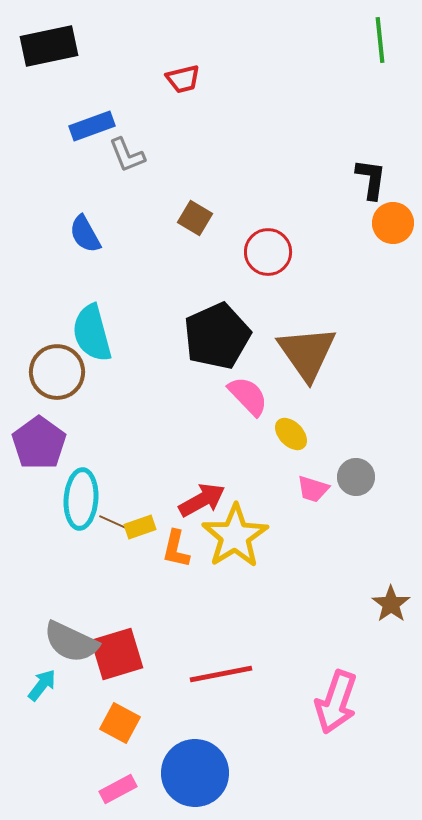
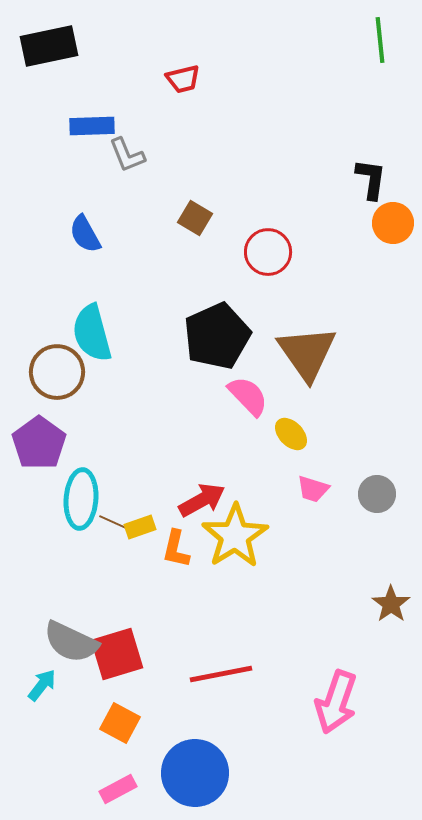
blue rectangle: rotated 18 degrees clockwise
gray circle: moved 21 px right, 17 px down
